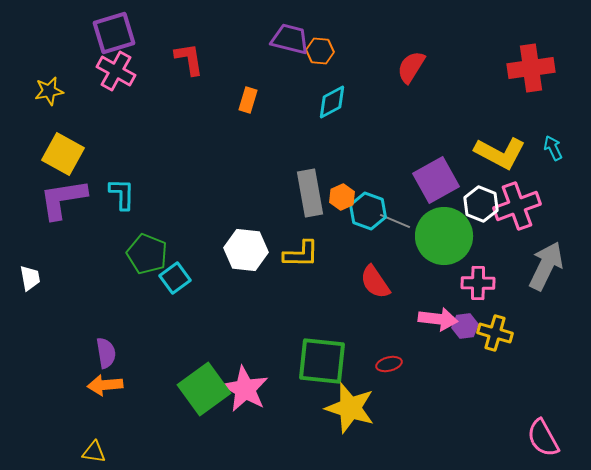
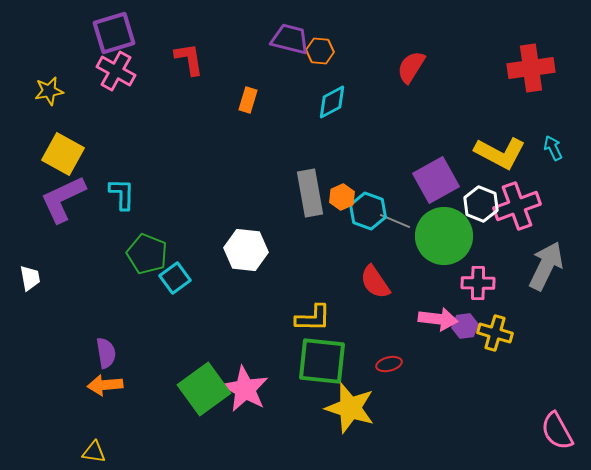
purple L-shape at (63, 199): rotated 16 degrees counterclockwise
yellow L-shape at (301, 254): moved 12 px right, 64 px down
pink semicircle at (543, 438): moved 14 px right, 7 px up
